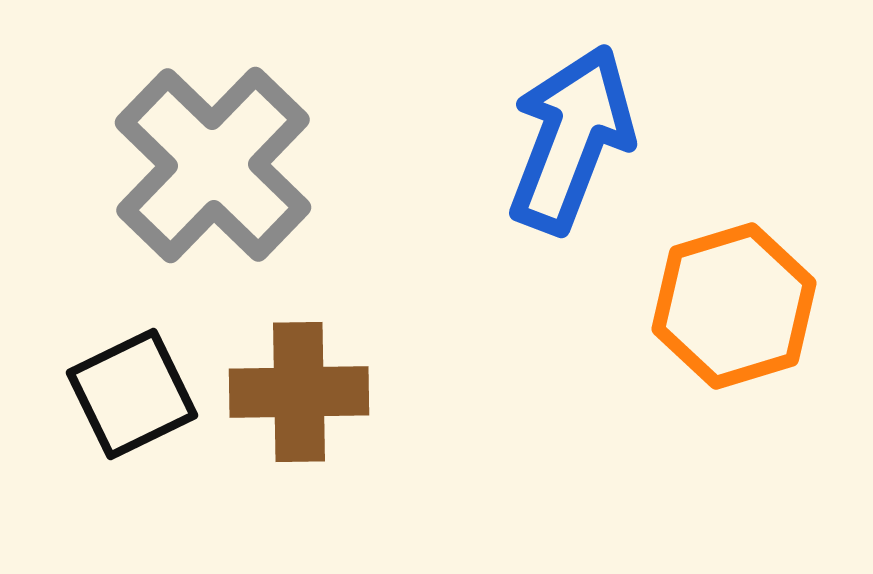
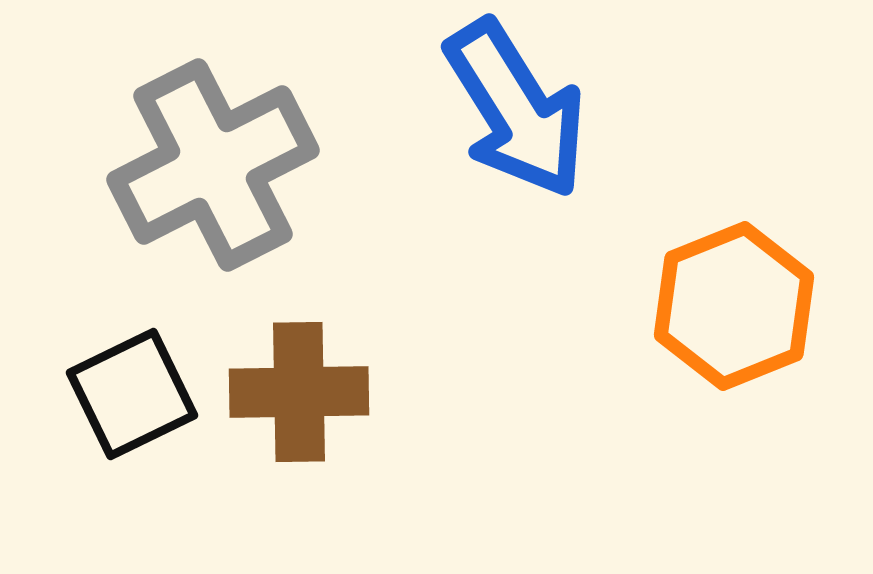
blue arrow: moved 55 px left, 30 px up; rotated 127 degrees clockwise
gray cross: rotated 19 degrees clockwise
orange hexagon: rotated 5 degrees counterclockwise
